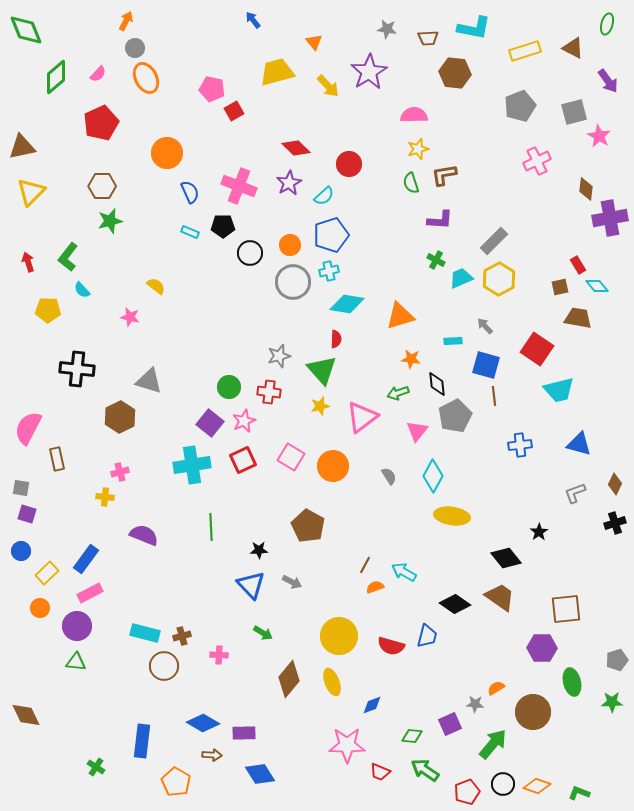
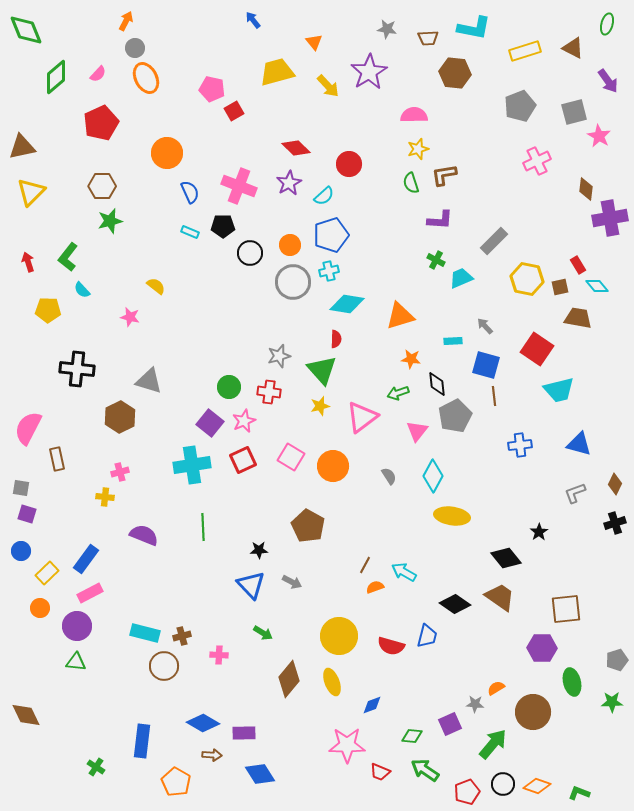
yellow hexagon at (499, 279): moved 28 px right; rotated 20 degrees counterclockwise
green line at (211, 527): moved 8 px left
